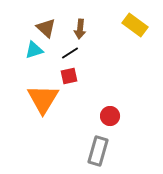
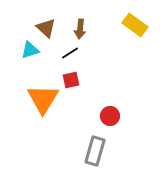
cyan triangle: moved 4 px left
red square: moved 2 px right, 4 px down
gray rectangle: moved 3 px left
